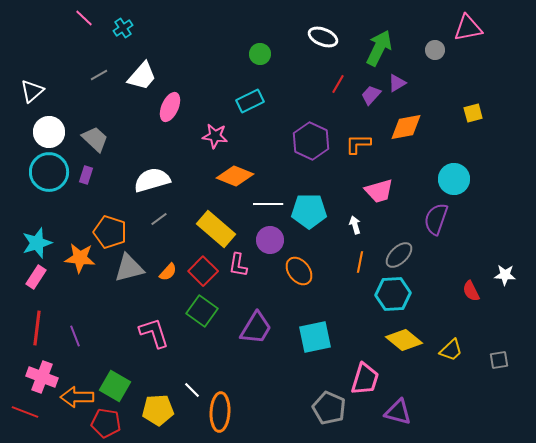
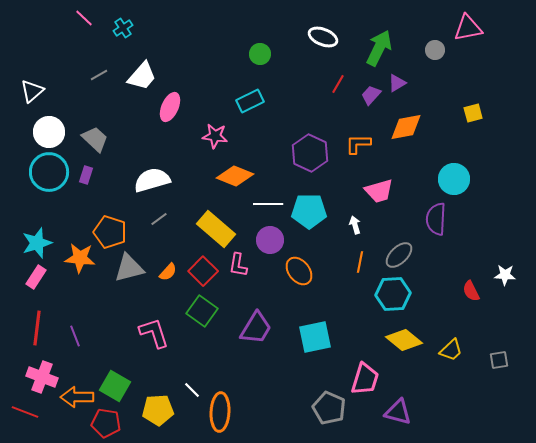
purple hexagon at (311, 141): moved 1 px left, 12 px down
purple semicircle at (436, 219): rotated 16 degrees counterclockwise
